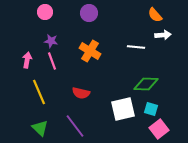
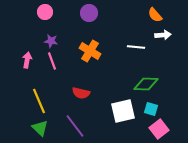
yellow line: moved 9 px down
white square: moved 2 px down
